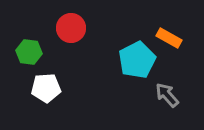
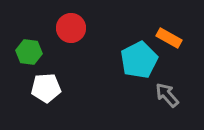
cyan pentagon: moved 2 px right
